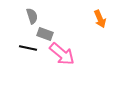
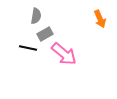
gray semicircle: moved 4 px right; rotated 28 degrees clockwise
gray rectangle: rotated 49 degrees counterclockwise
pink arrow: moved 2 px right
